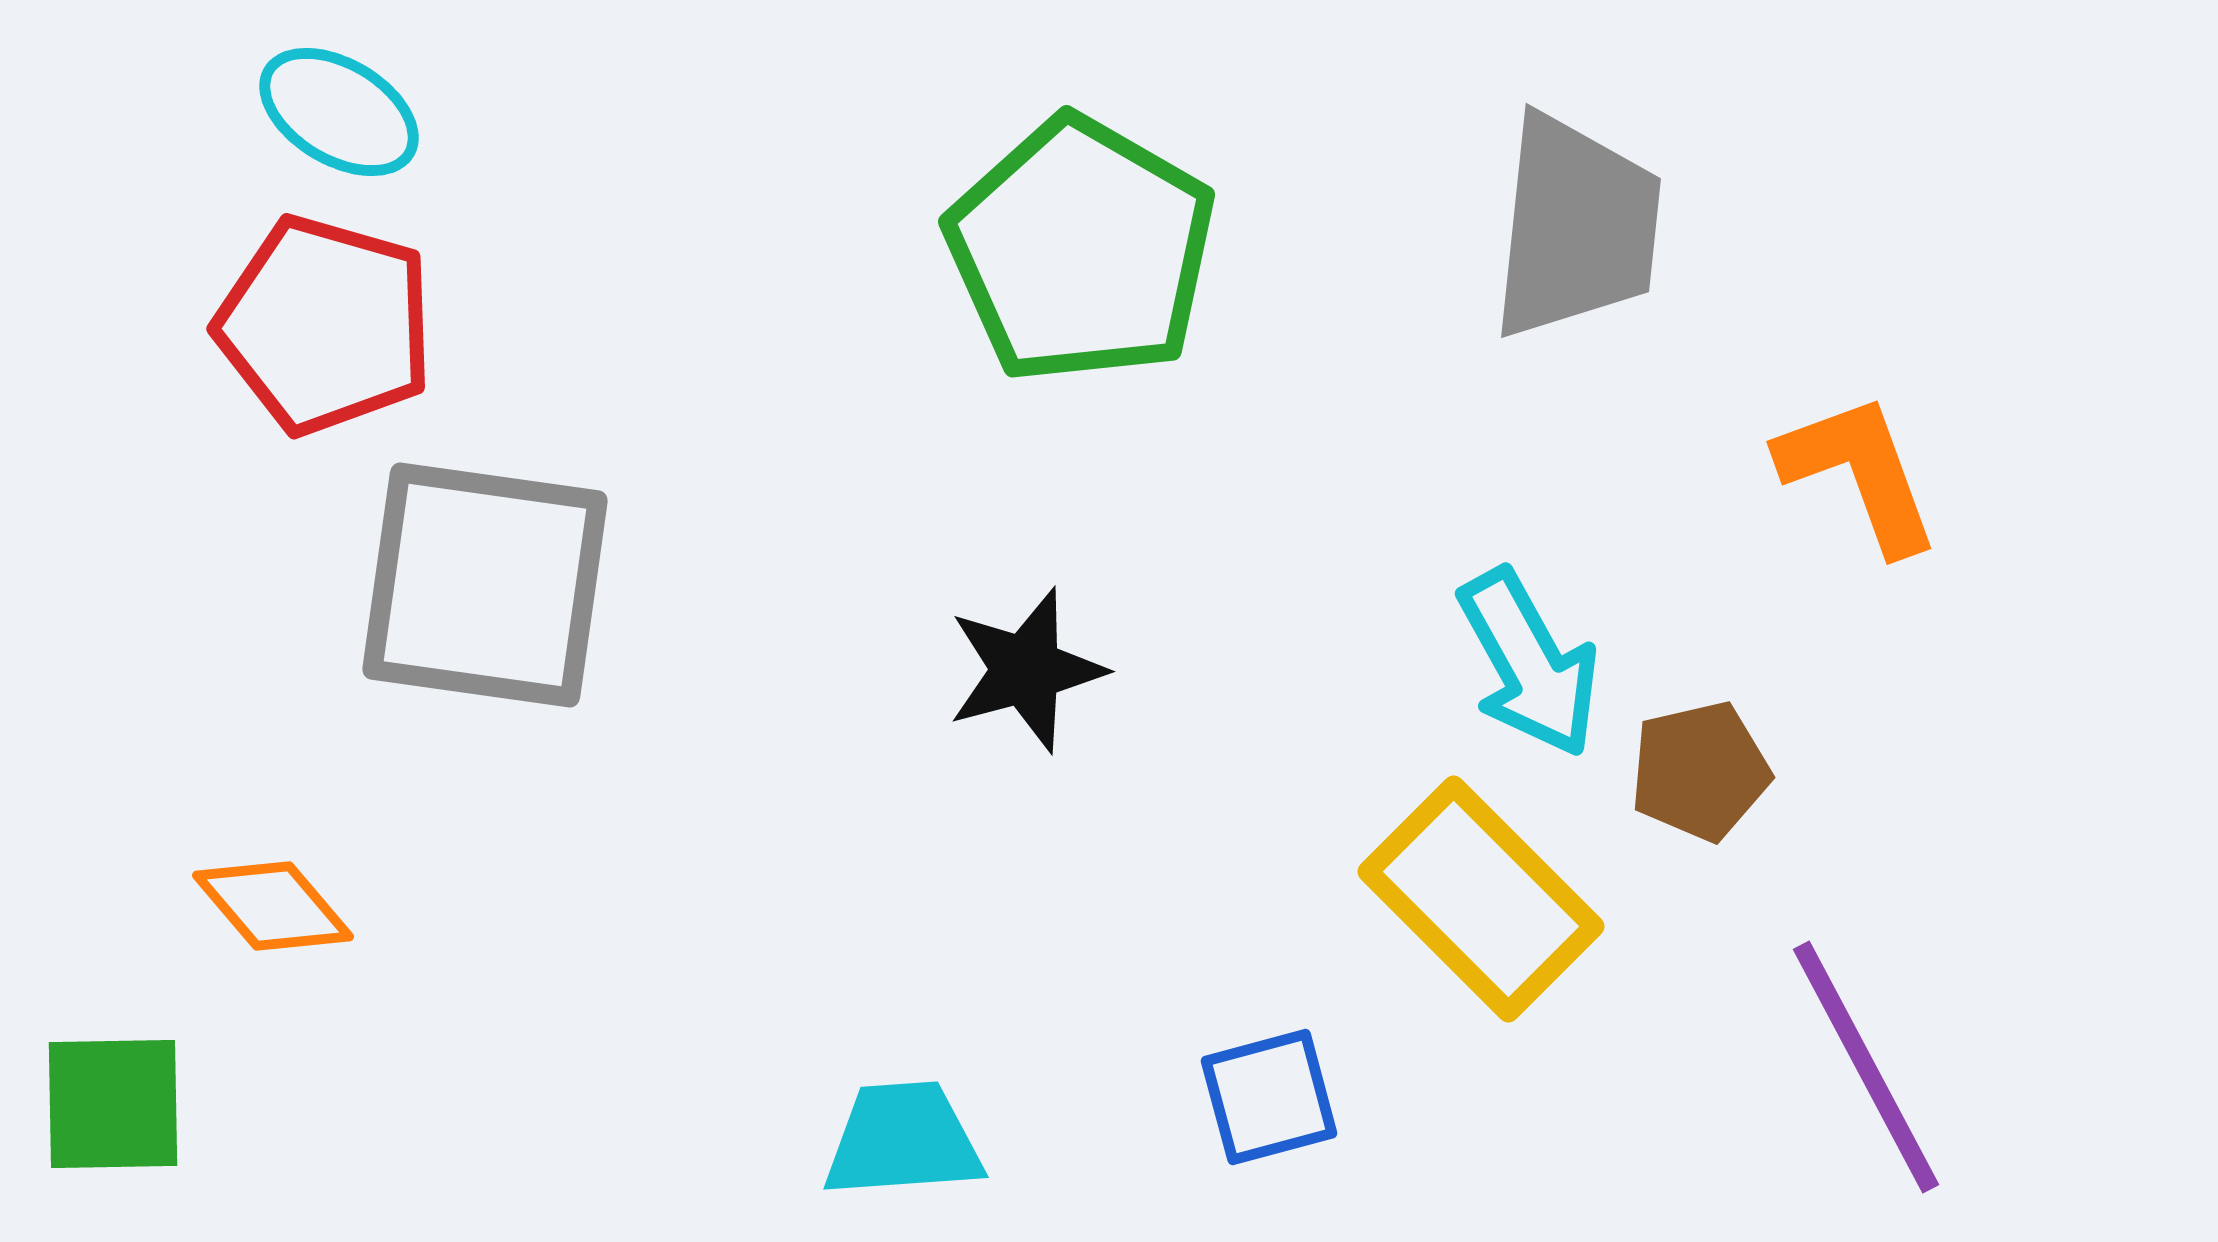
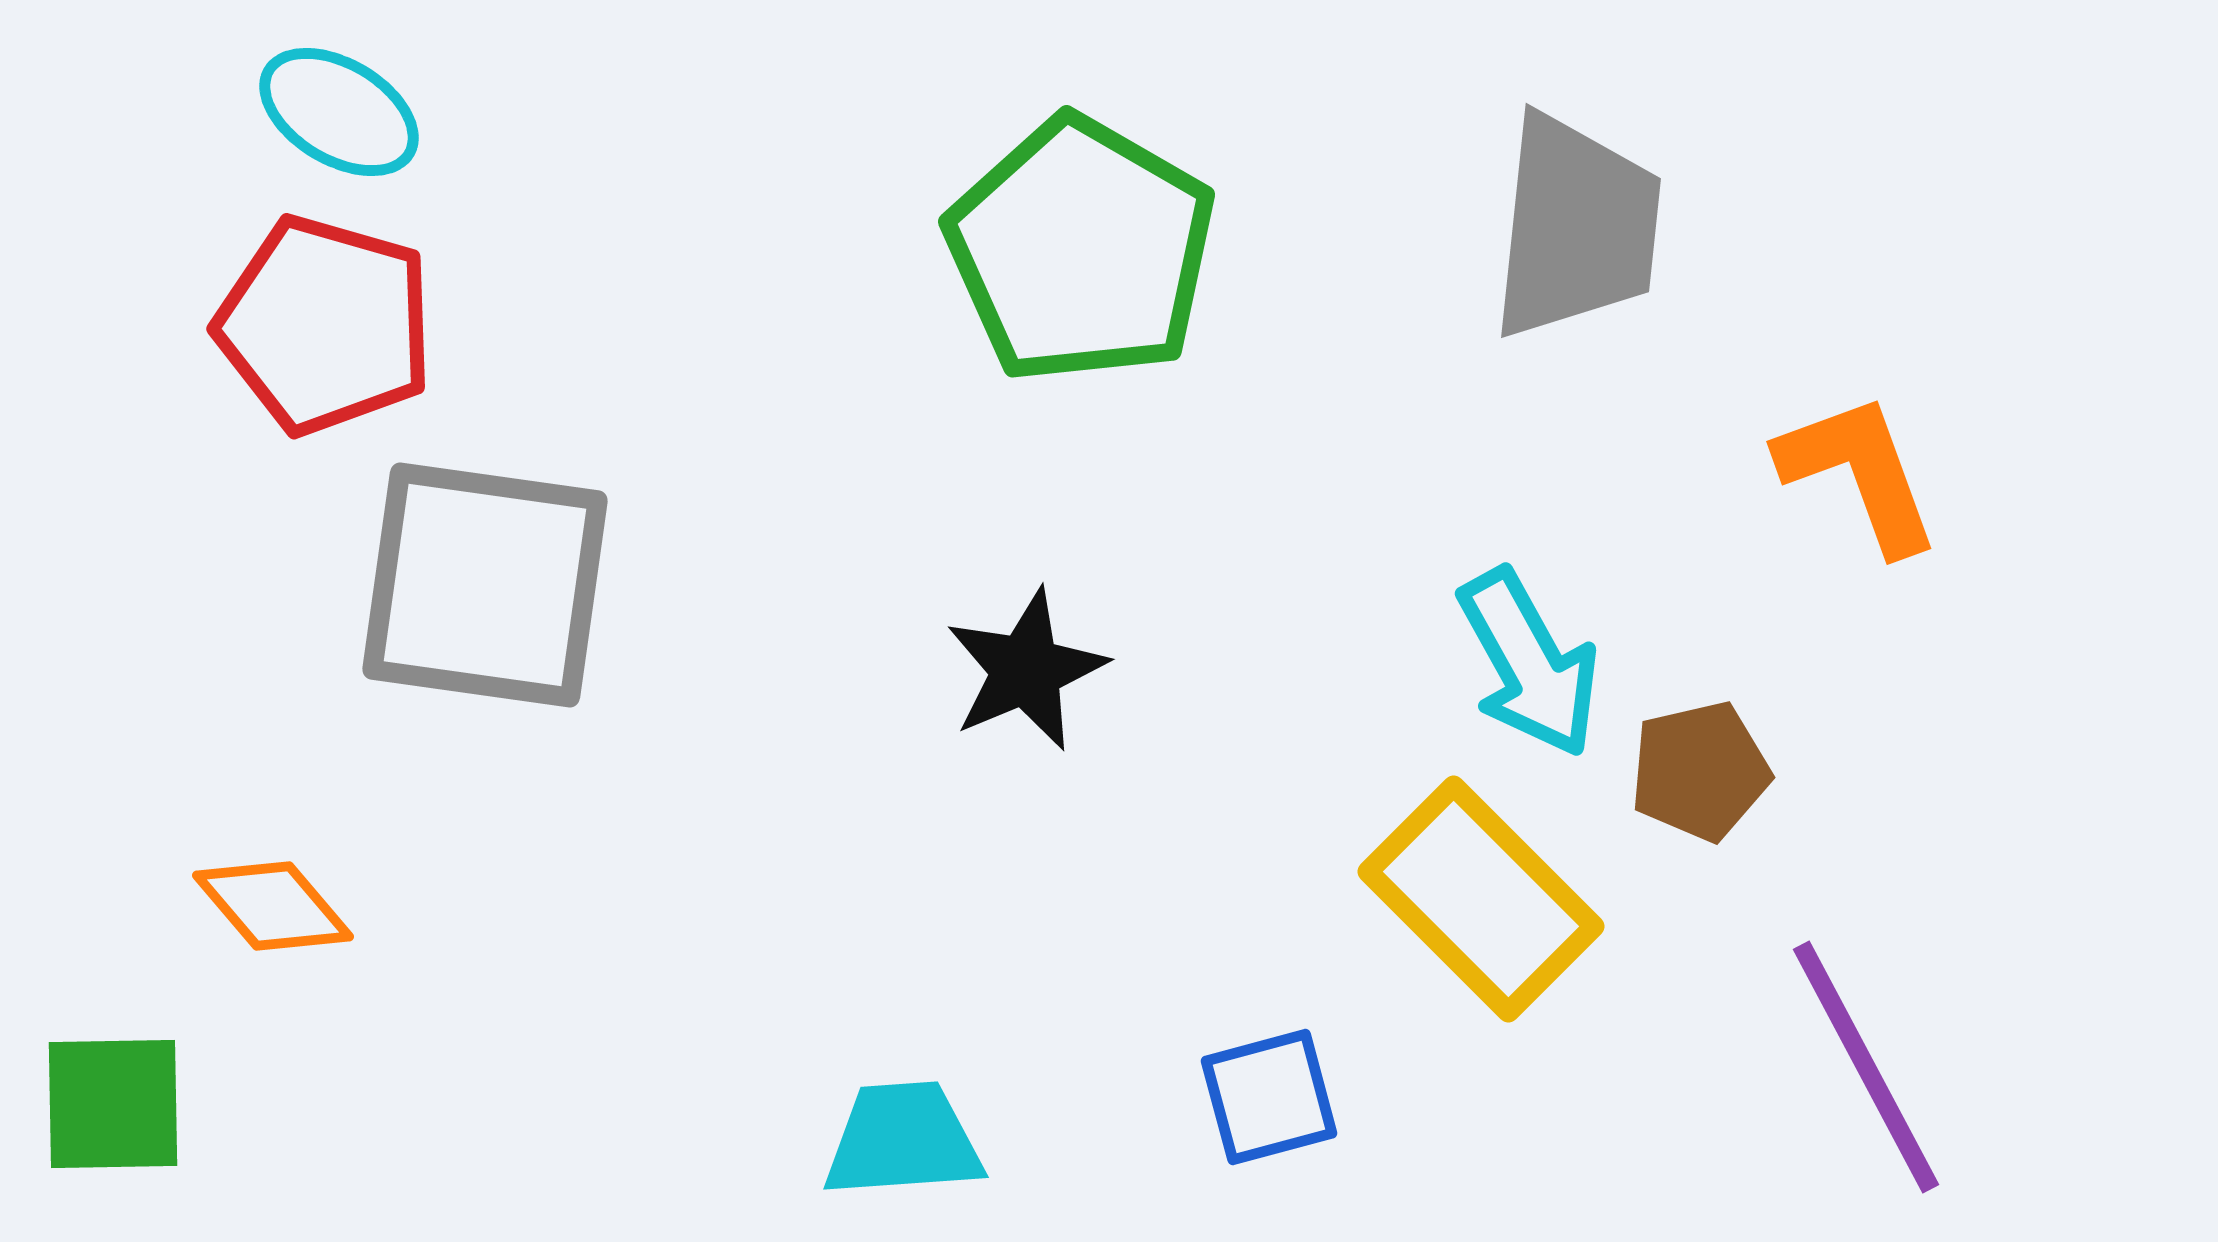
black star: rotated 8 degrees counterclockwise
